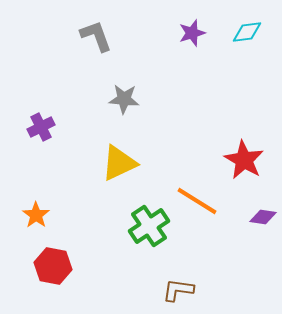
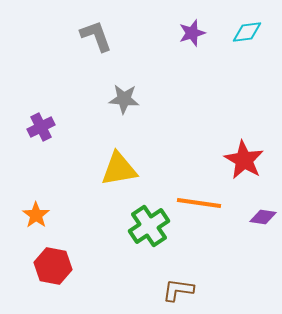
yellow triangle: moved 6 px down; rotated 15 degrees clockwise
orange line: moved 2 px right, 2 px down; rotated 24 degrees counterclockwise
